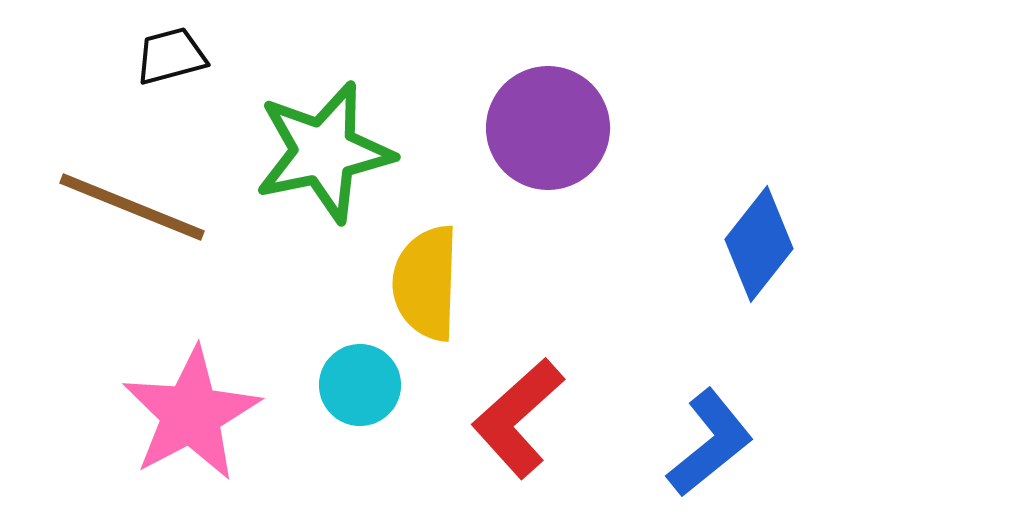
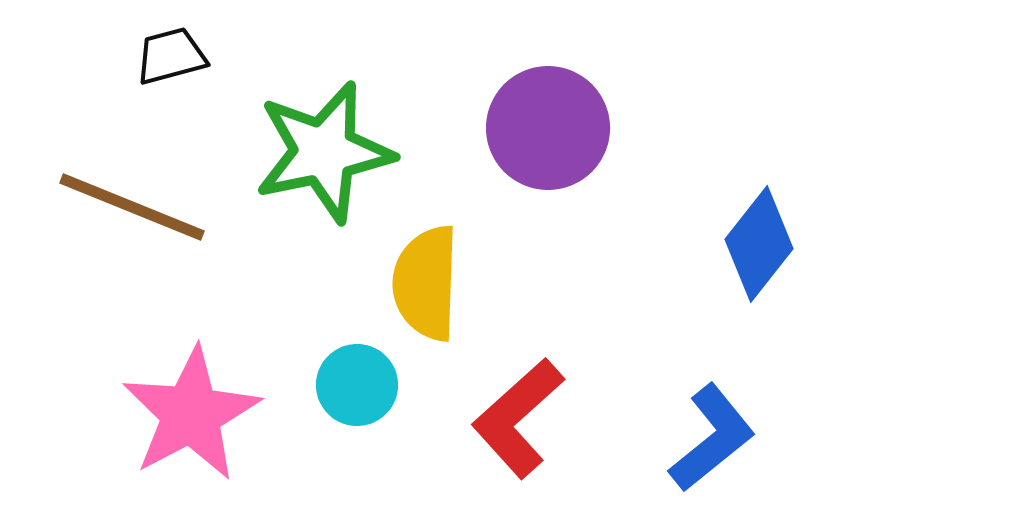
cyan circle: moved 3 px left
blue L-shape: moved 2 px right, 5 px up
